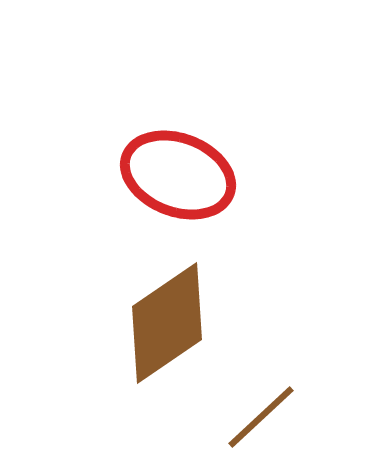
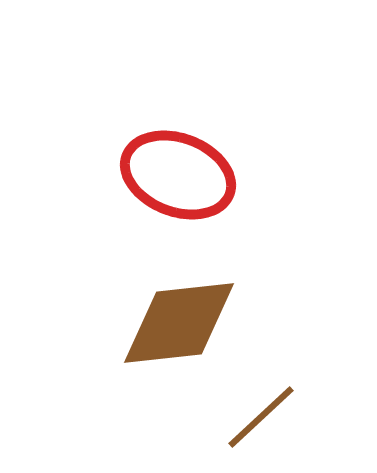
brown diamond: moved 12 px right; rotated 28 degrees clockwise
